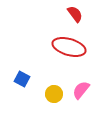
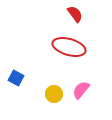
blue square: moved 6 px left, 1 px up
